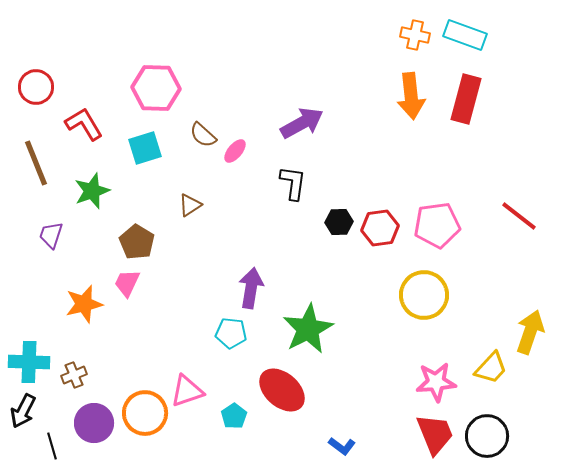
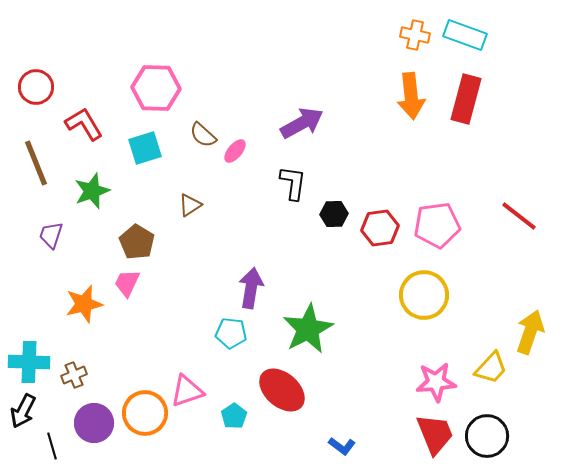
black hexagon at (339, 222): moved 5 px left, 8 px up
